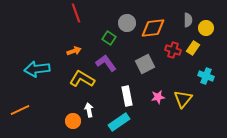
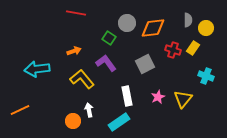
red line: rotated 60 degrees counterclockwise
yellow L-shape: rotated 20 degrees clockwise
pink star: rotated 16 degrees counterclockwise
